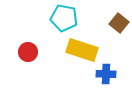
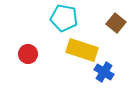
brown square: moved 3 px left
red circle: moved 2 px down
blue cross: moved 2 px left, 2 px up; rotated 30 degrees clockwise
